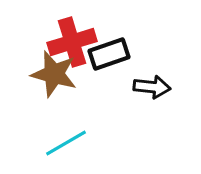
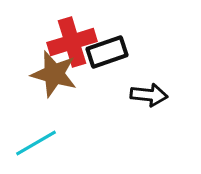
black rectangle: moved 2 px left, 2 px up
black arrow: moved 3 px left, 8 px down
cyan line: moved 30 px left
